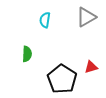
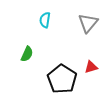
gray triangle: moved 2 px right, 6 px down; rotated 20 degrees counterclockwise
green semicircle: rotated 21 degrees clockwise
